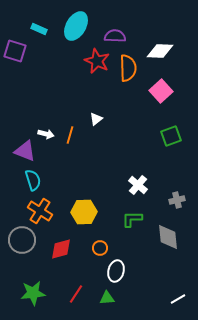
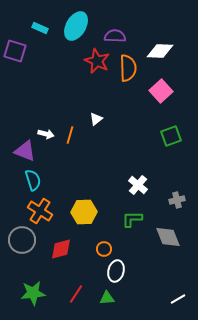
cyan rectangle: moved 1 px right, 1 px up
gray diamond: rotated 16 degrees counterclockwise
orange circle: moved 4 px right, 1 px down
